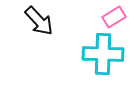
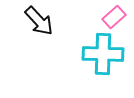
pink rectangle: rotated 10 degrees counterclockwise
